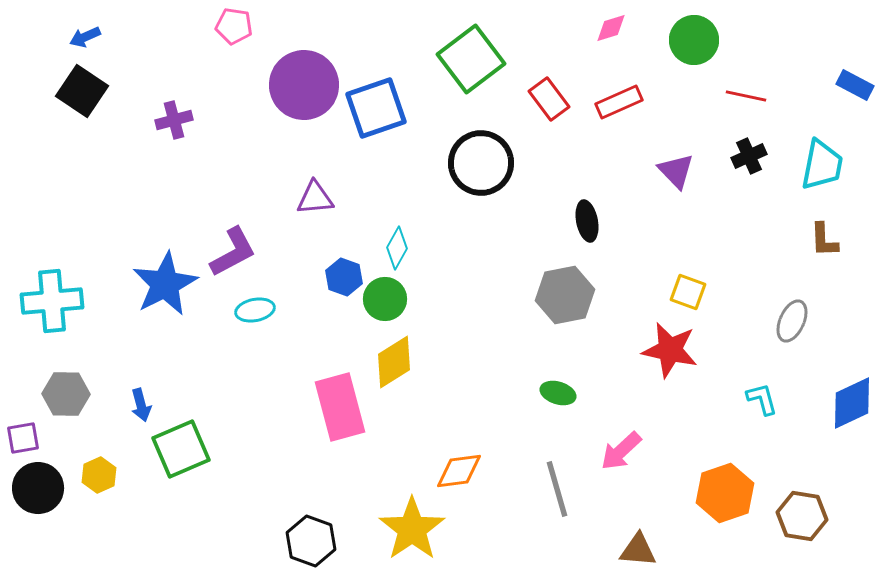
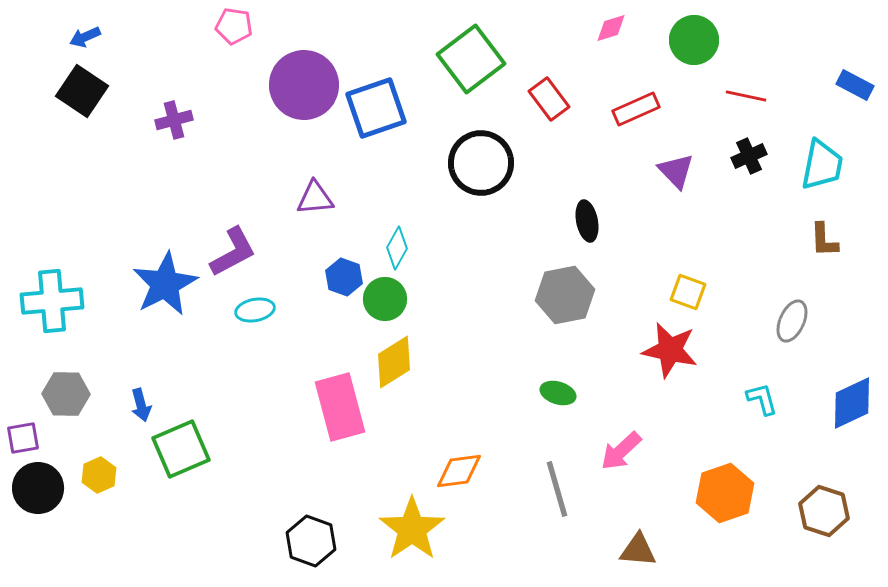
red rectangle at (619, 102): moved 17 px right, 7 px down
brown hexagon at (802, 516): moved 22 px right, 5 px up; rotated 9 degrees clockwise
